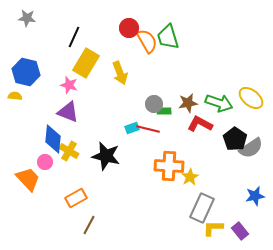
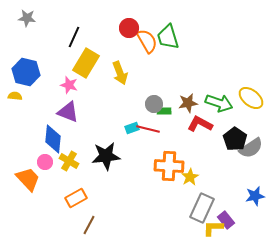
yellow cross: moved 10 px down
black star: rotated 20 degrees counterclockwise
purple rectangle: moved 14 px left, 11 px up
